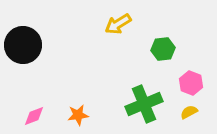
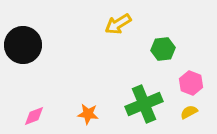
orange star: moved 10 px right, 1 px up; rotated 15 degrees clockwise
